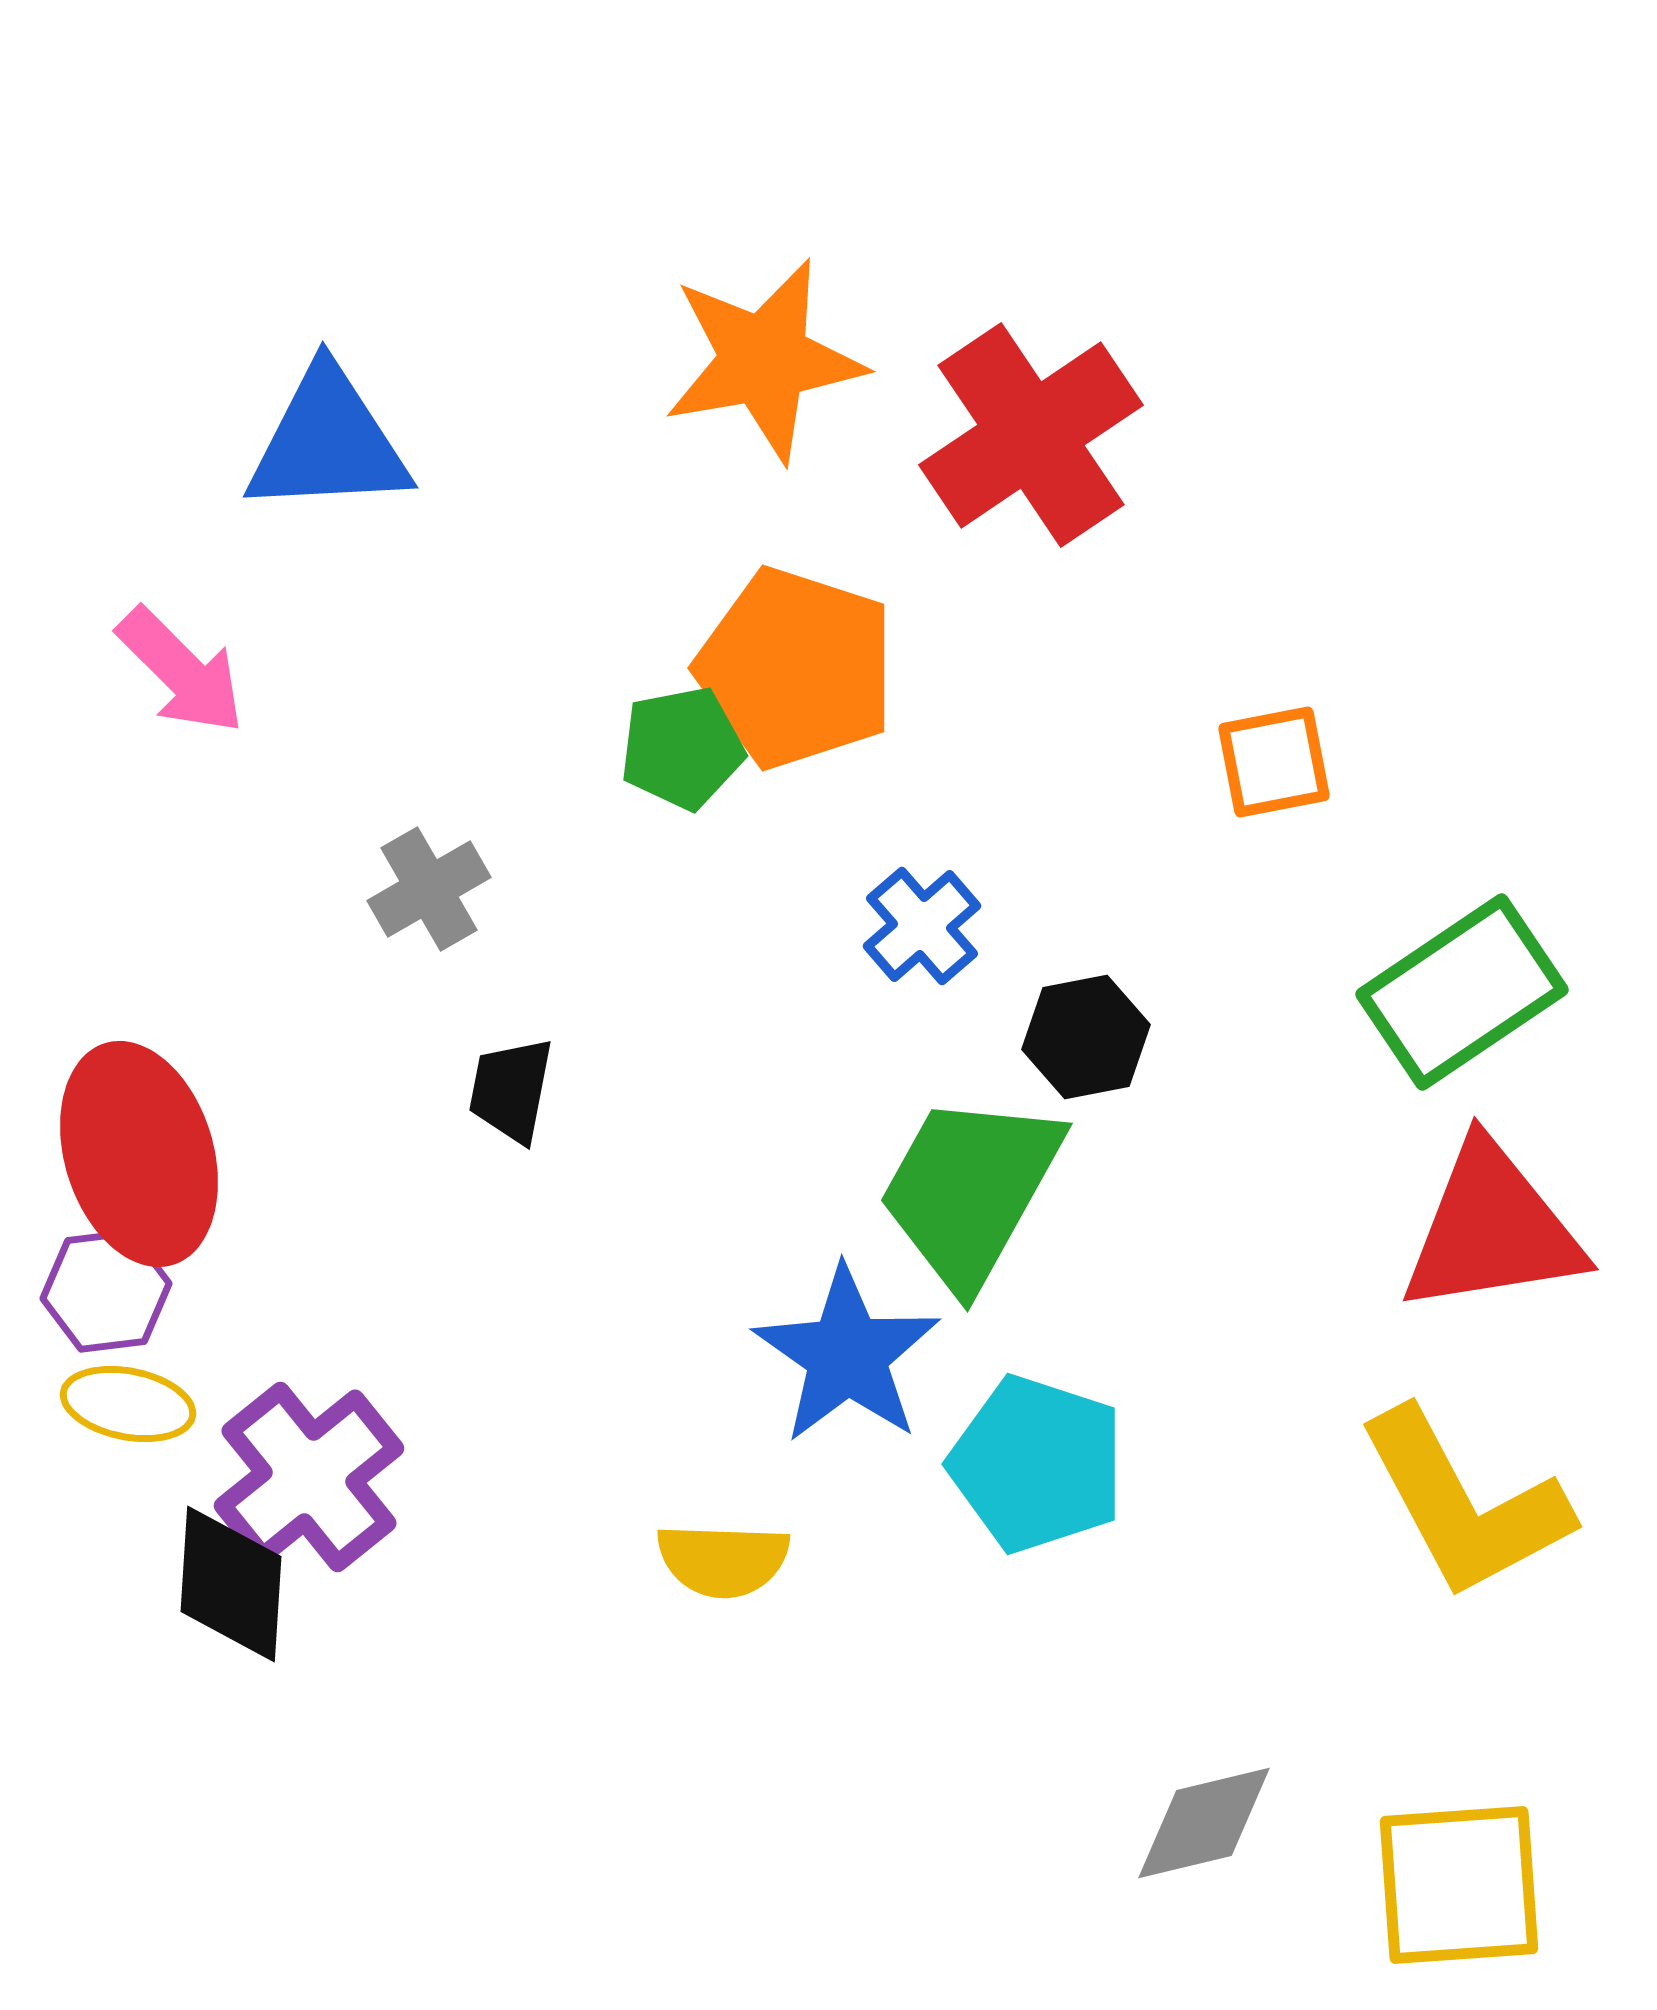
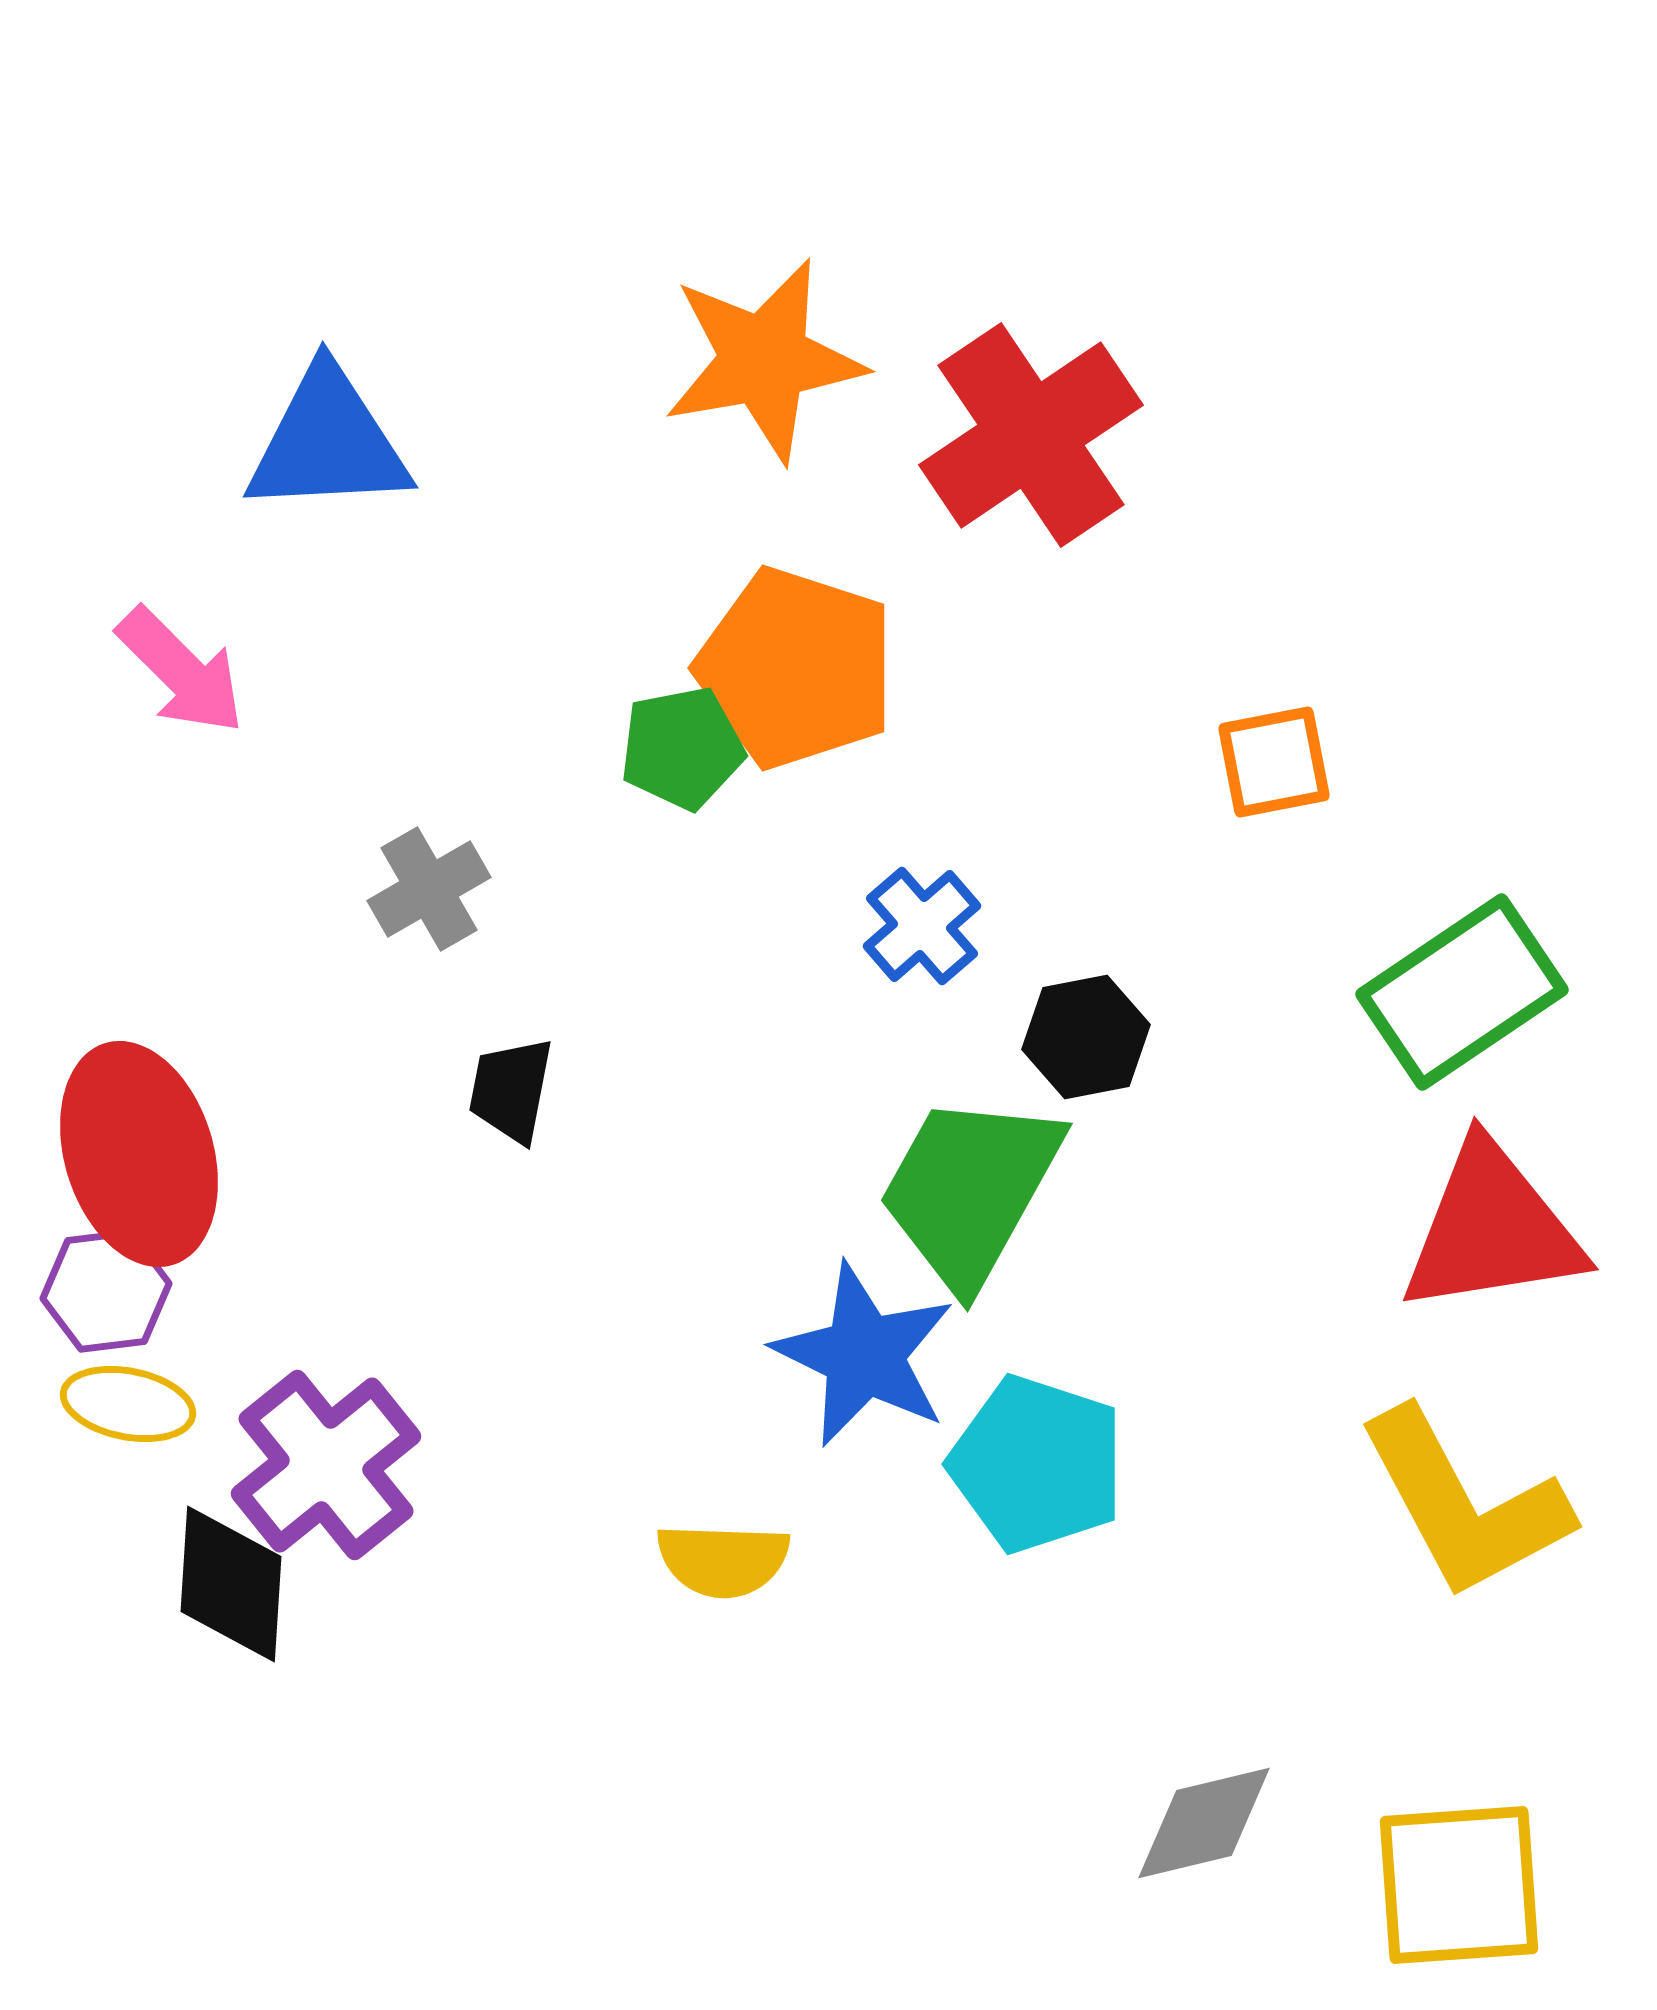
blue star: moved 17 px right; rotated 9 degrees counterclockwise
purple cross: moved 17 px right, 12 px up
